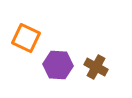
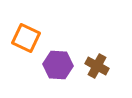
brown cross: moved 1 px right, 1 px up
